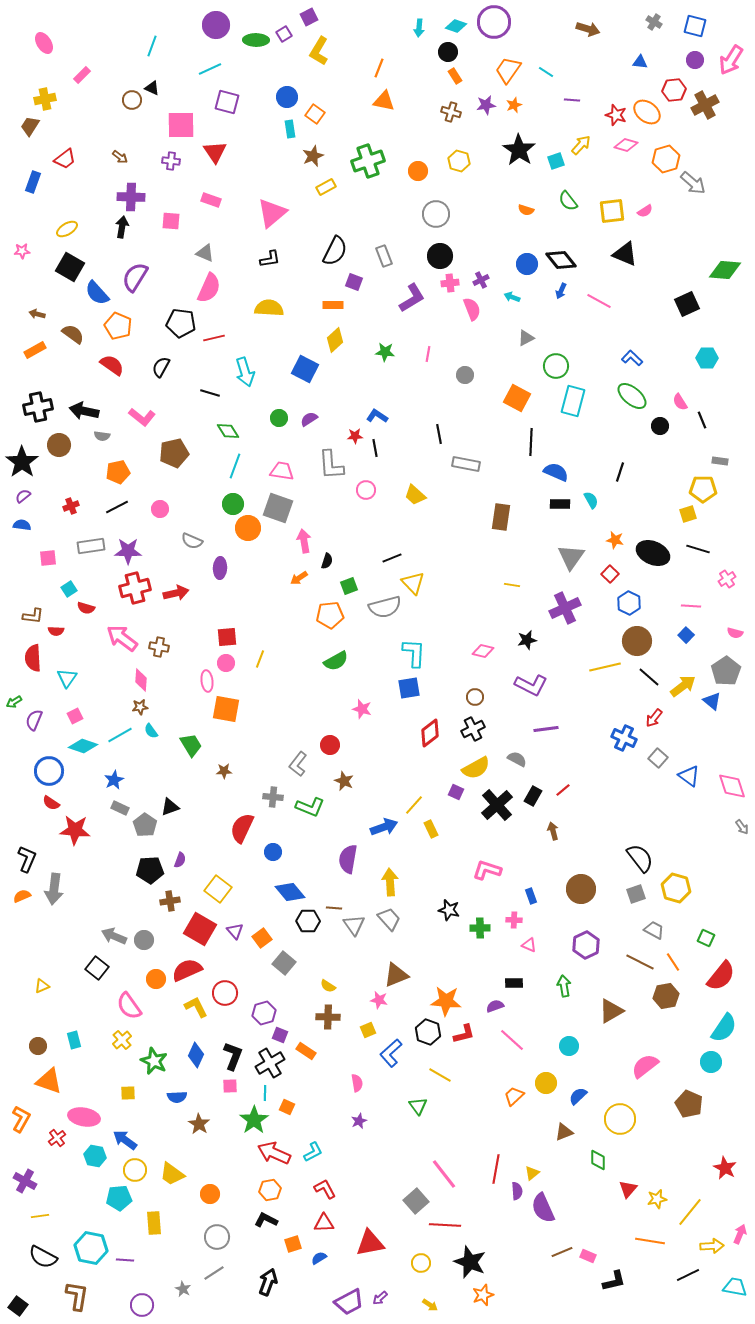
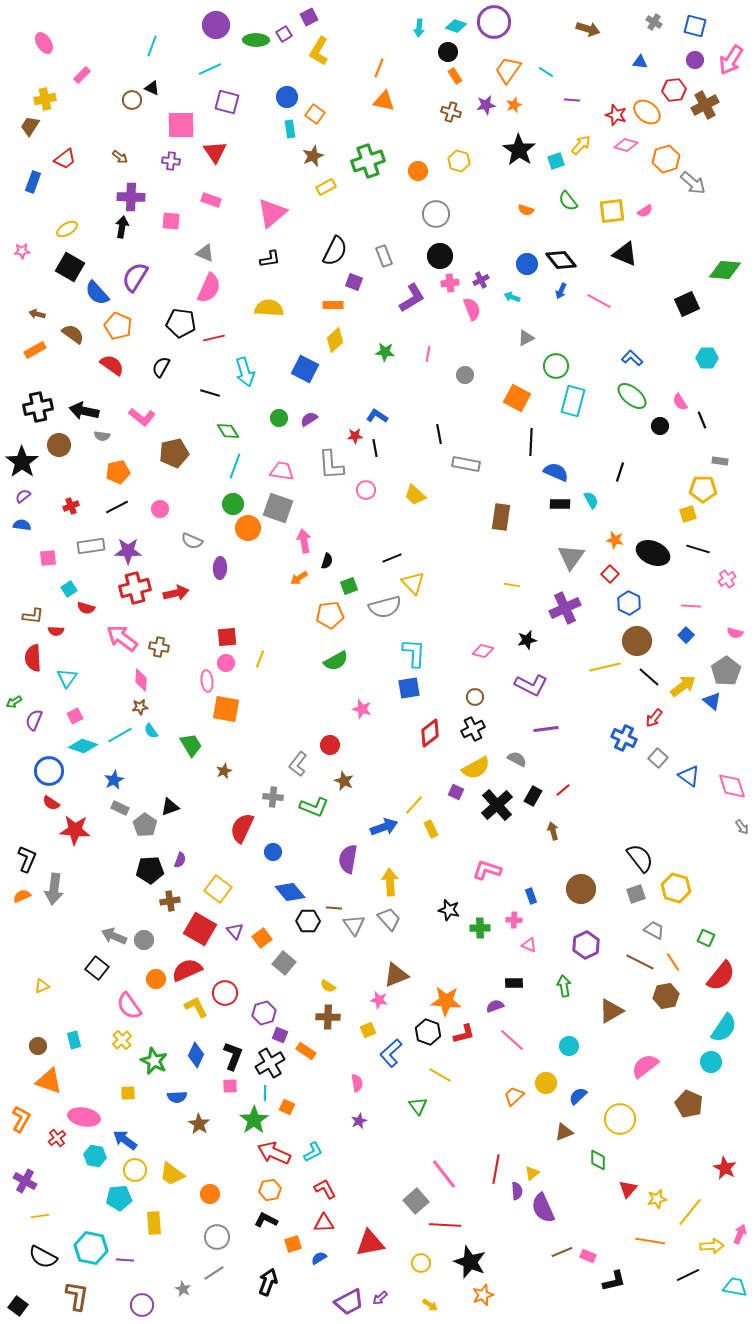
brown star at (224, 771): rotated 21 degrees counterclockwise
green L-shape at (310, 807): moved 4 px right
